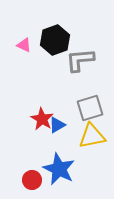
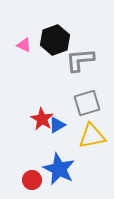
gray square: moved 3 px left, 5 px up
